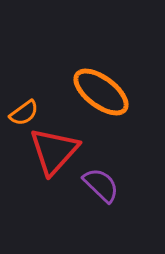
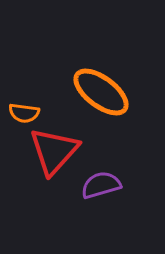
orange semicircle: rotated 44 degrees clockwise
purple semicircle: rotated 60 degrees counterclockwise
